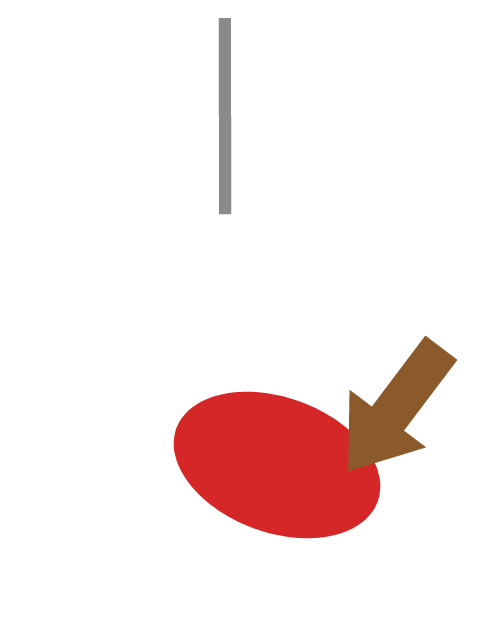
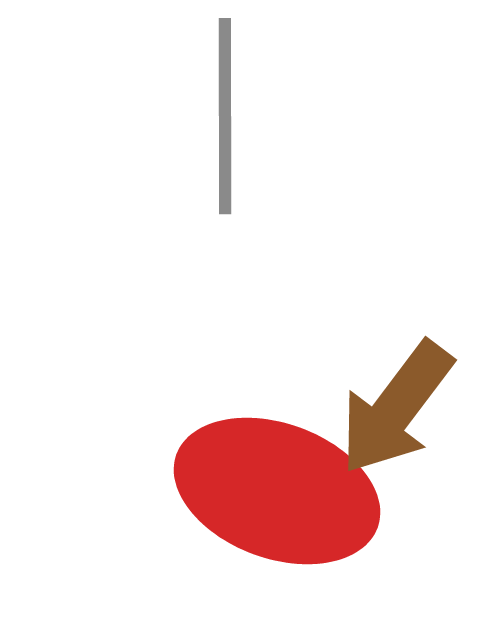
red ellipse: moved 26 px down
